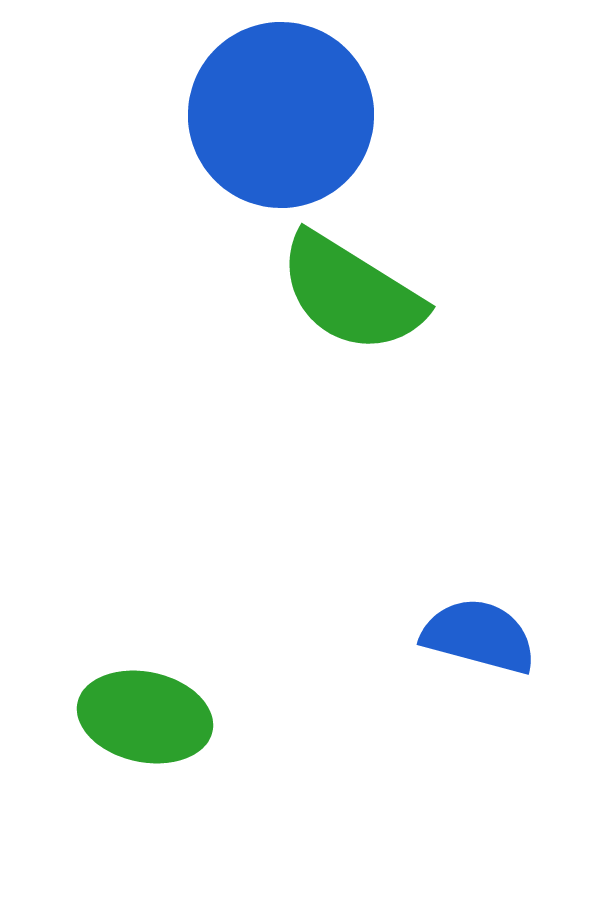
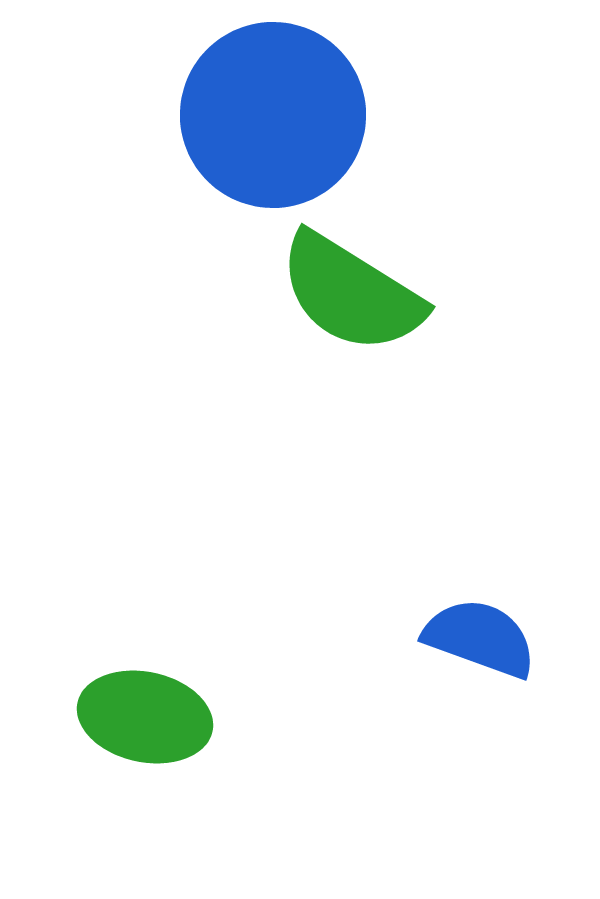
blue circle: moved 8 px left
blue semicircle: moved 1 px right, 2 px down; rotated 5 degrees clockwise
